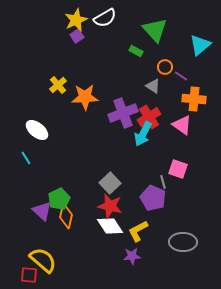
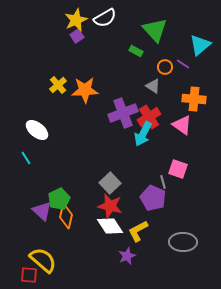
purple line: moved 2 px right, 12 px up
orange star: moved 7 px up
purple star: moved 5 px left; rotated 18 degrees counterclockwise
